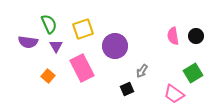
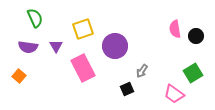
green semicircle: moved 14 px left, 6 px up
pink semicircle: moved 2 px right, 7 px up
purple semicircle: moved 5 px down
pink rectangle: moved 1 px right
orange square: moved 29 px left
